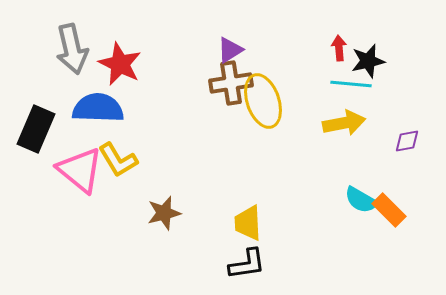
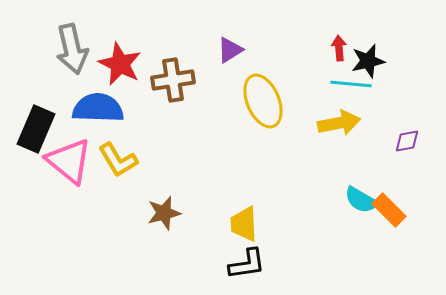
brown cross: moved 58 px left, 3 px up
yellow ellipse: rotated 4 degrees counterclockwise
yellow arrow: moved 5 px left
pink triangle: moved 11 px left, 9 px up
yellow trapezoid: moved 4 px left, 1 px down
